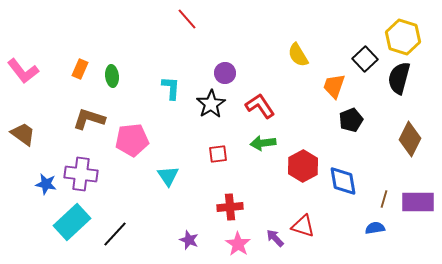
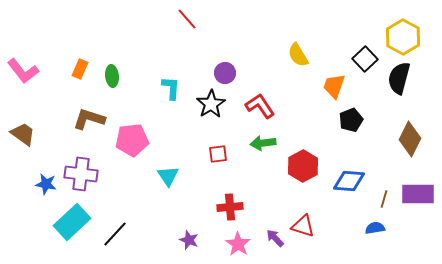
yellow hexagon: rotated 12 degrees clockwise
blue diamond: moved 6 px right; rotated 76 degrees counterclockwise
purple rectangle: moved 8 px up
